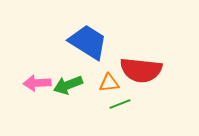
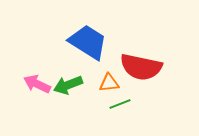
red semicircle: moved 3 px up; rotated 6 degrees clockwise
pink arrow: moved 1 px down; rotated 28 degrees clockwise
